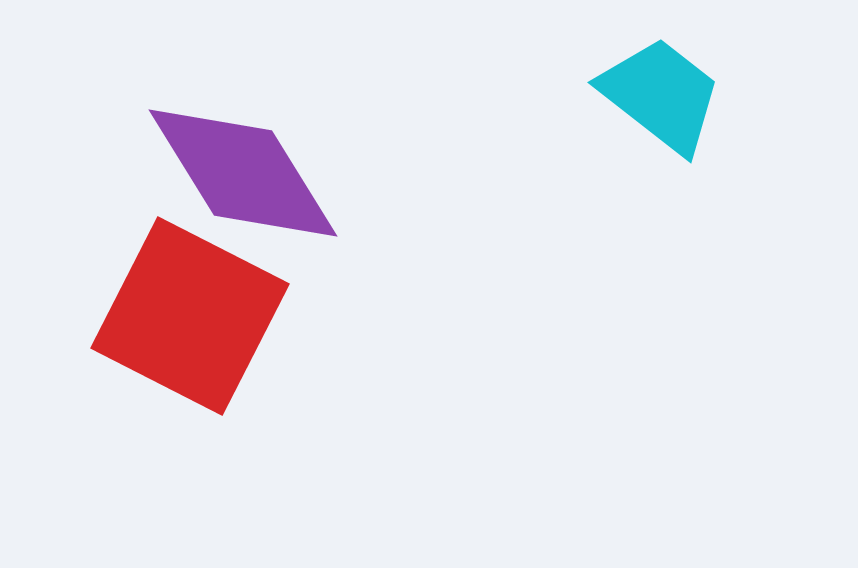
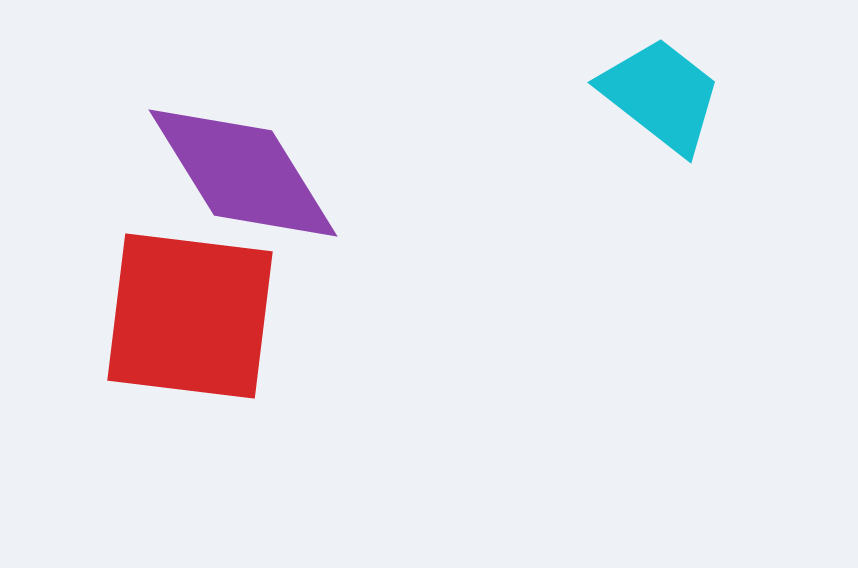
red square: rotated 20 degrees counterclockwise
